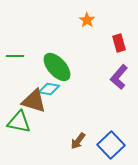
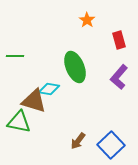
red rectangle: moved 3 px up
green ellipse: moved 18 px right; rotated 20 degrees clockwise
